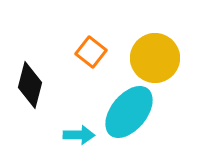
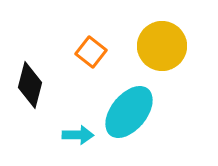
yellow circle: moved 7 px right, 12 px up
cyan arrow: moved 1 px left
